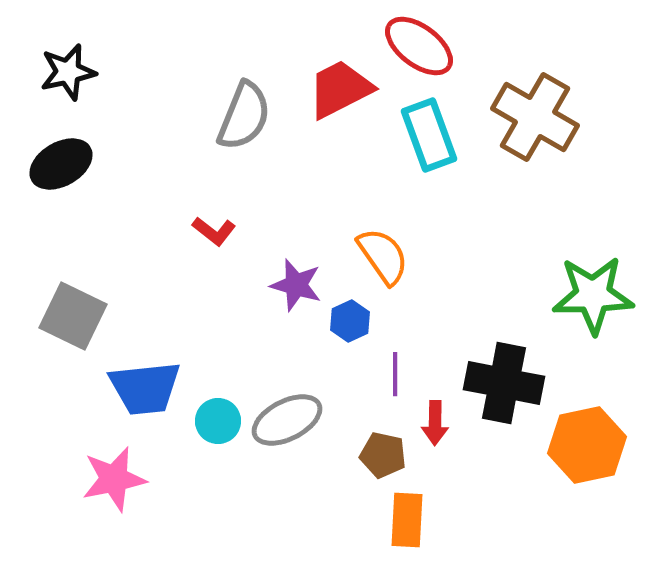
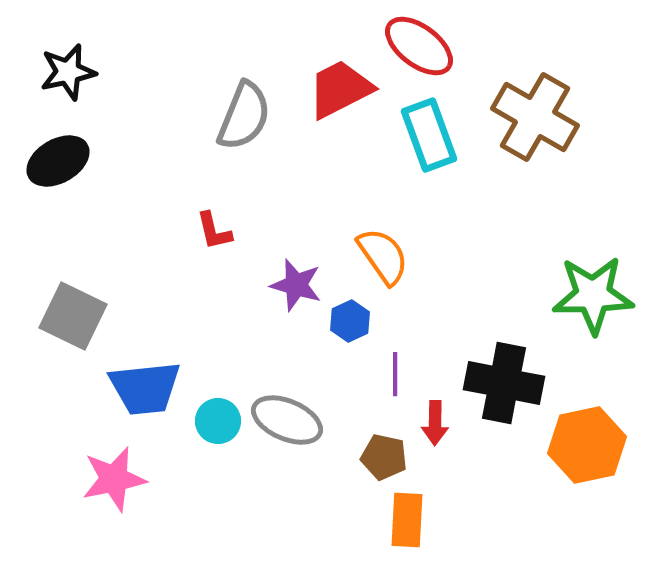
black ellipse: moved 3 px left, 3 px up
red L-shape: rotated 39 degrees clockwise
gray ellipse: rotated 50 degrees clockwise
brown pentagon: moved 1 px right, 2 px down
